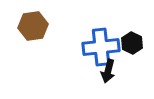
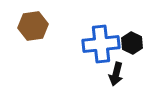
blue cross: moved 3 px up
black arrow: moved 8 px right, 3 px down
